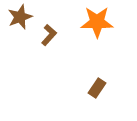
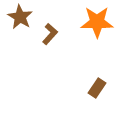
brown star: rotated 20 degrees counterclockwise
brown L-shape: moved 1 px right, 1 px up
